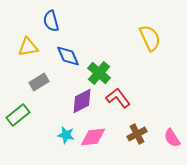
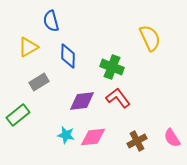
yellow triangle: rotated 20 degrees counterclockwise
blue diamond: rotated 25 degrees clockwise
green cross: moved 13 px right, 6 px up; rotated 20 degrees counterclockwise
purple diamond: rotated 20 degrees clockwise
brown cross: moved 7 px down
